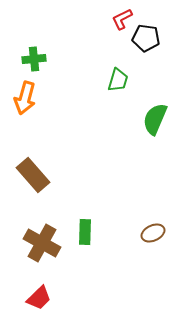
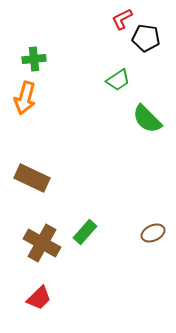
green trapezoid: rotated 40 degrees clockwise
green semicircle: moved 8 px left; rotated 68 degrees counterclockwise
brown rectangle: moved 1 px left, 3 px down; rotated 24 degrees counterclockwise
green rectangle: rotated 40 degrees clockwise
